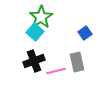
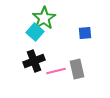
green star: moved 3 px right, 1 px down
blue square: rotated 32 degrees clockwise
gray rectangle: moved 7 px down
